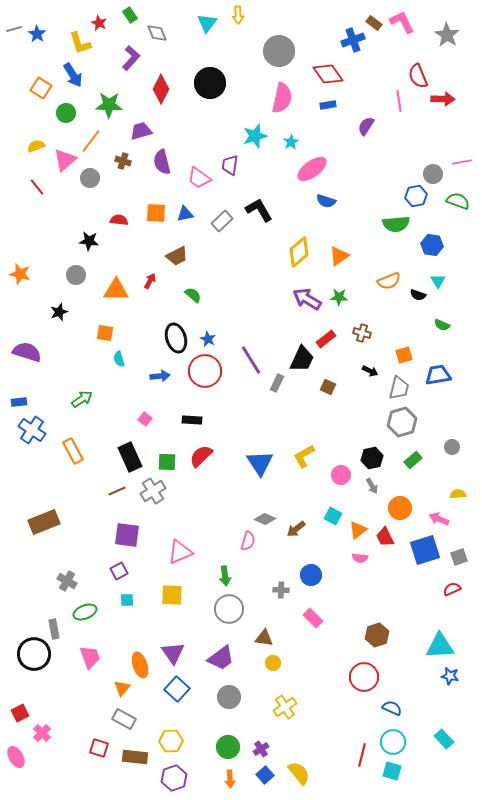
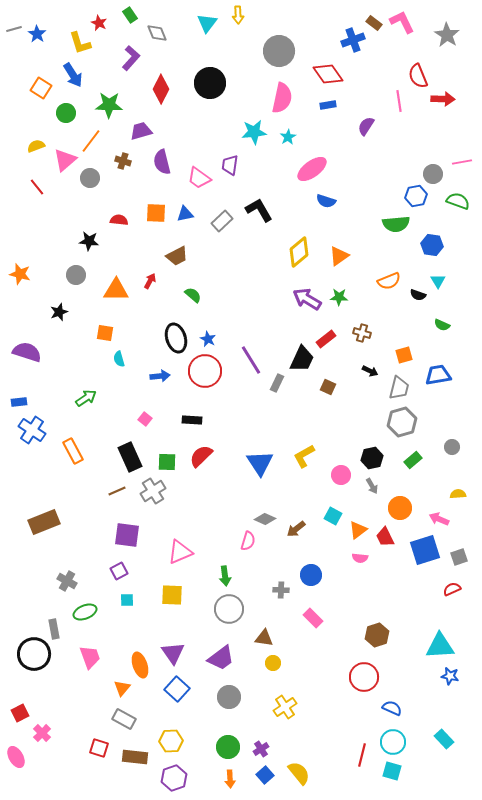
cyan star at (255, 136): moved 1 px left, 4 px up; rotated 10 degrees clockwise
cyan star at (291, 142): moved 3 px left, 5 px up
green arrow at (82, 399): moved 4 px right, 1 px up
